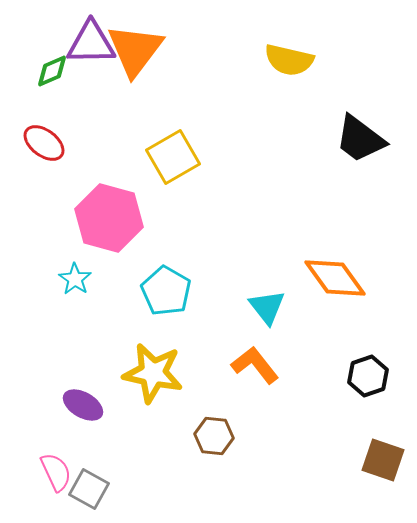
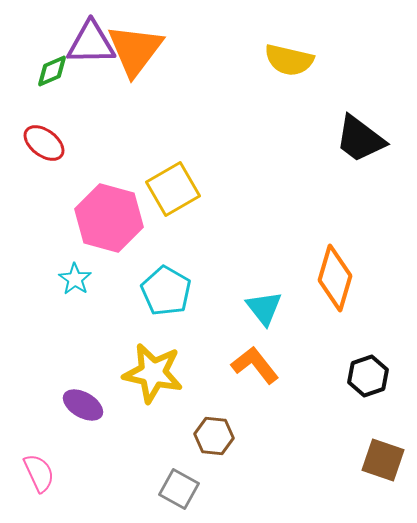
yellow square: moved 32 px down
orange diamond: rotated 52 degrees clockwise
cyan triangle: moved 3 px left, 1 px down
pink semicircle: moved 17 px left, 1 px down
gray square: moved 90 px right
